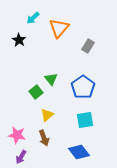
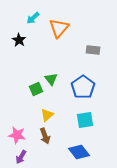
gray rectangle: moved 5 px right, 4 px down; rotated 64 degrees clockwise
green square: moved 3 px up; rotated 16 degrees clockwise
brown arrow: moved 1 px right, 2 px up
